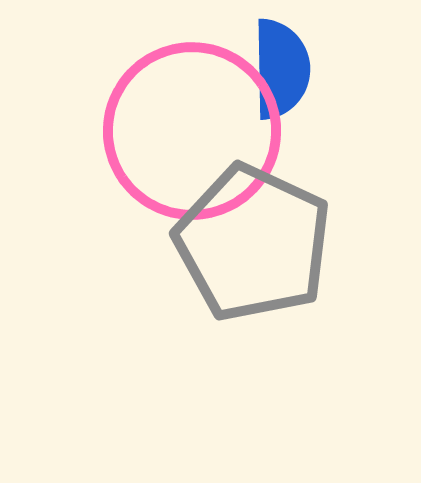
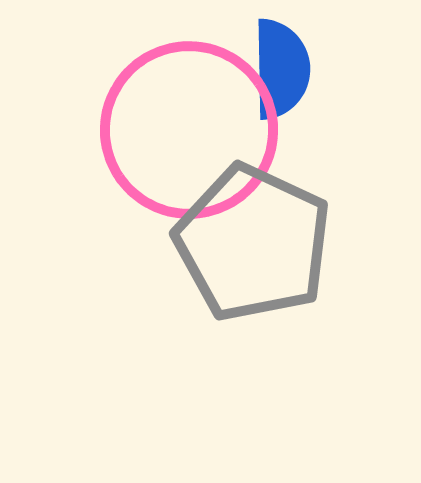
pink circle: moved 3 px left, 1 px up
